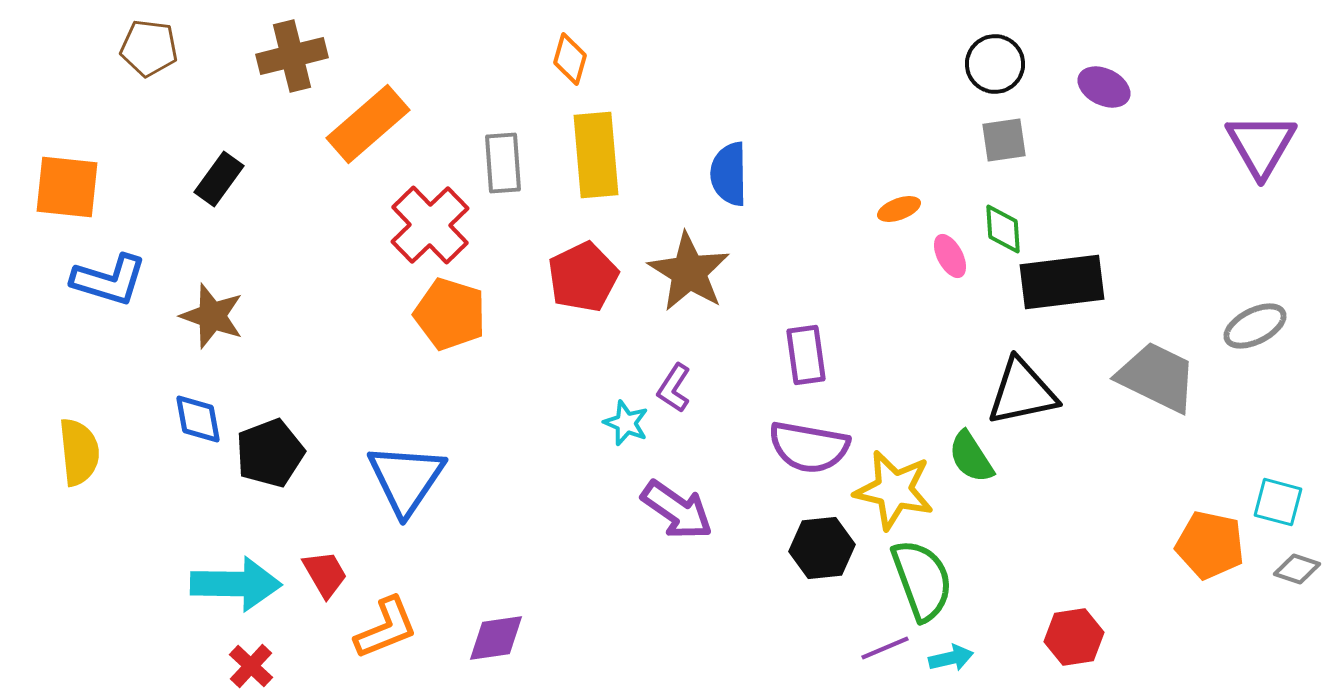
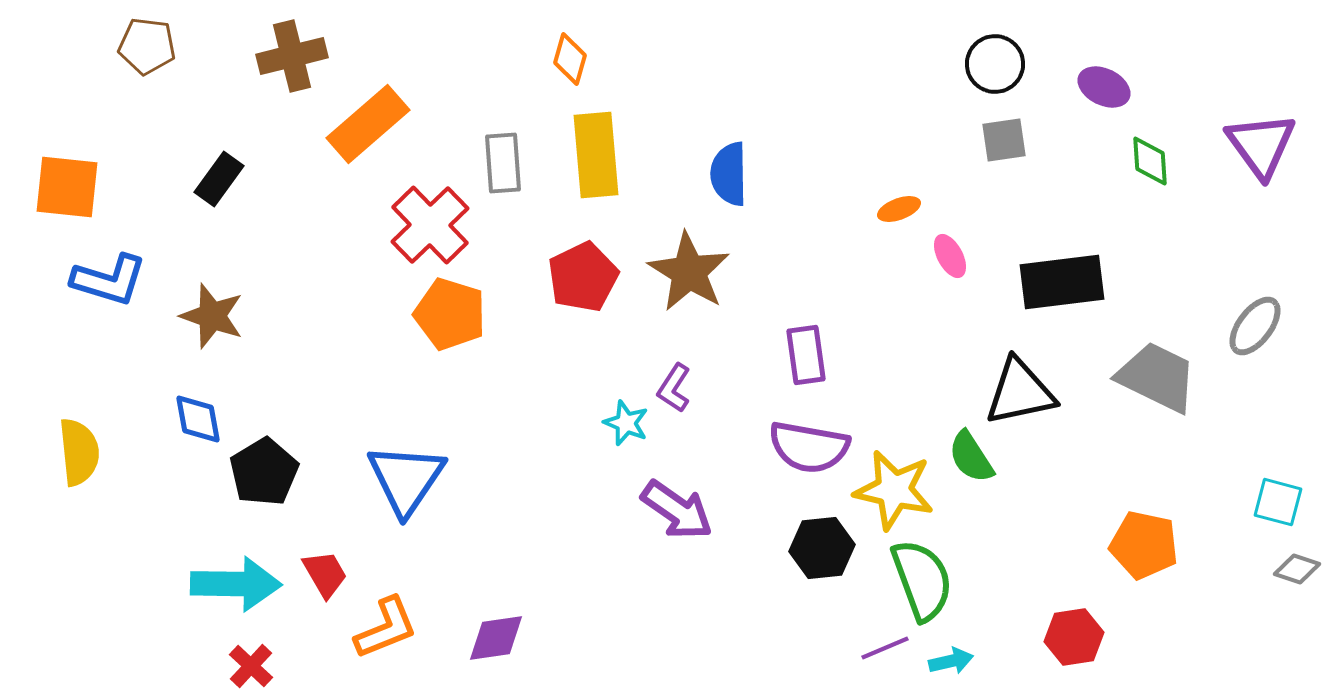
brown pentagon at (149, 48): moved 2 px left, 2 px up
purple triangle at (1261, 145): rotated 6 degrees counterclockwise
green diamond at (1003, 229): moved 147 px right, 68 px up
gray ellipse at (1255, 326): rotated 26 degrees counterclockwise
black triangle at (1022, 392): moved 2 px left
black pentagon at (270, 453): moved 6 px left, 19 px down; rotated 10 degrees counterclockwise
orange pentagon at (1210, 545): moved 66 px left
cyan arrow at (951, 658): moved 3 px down
